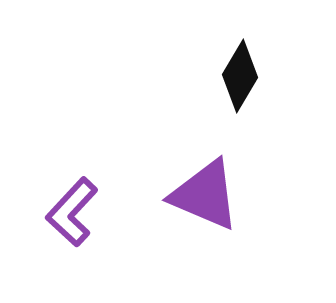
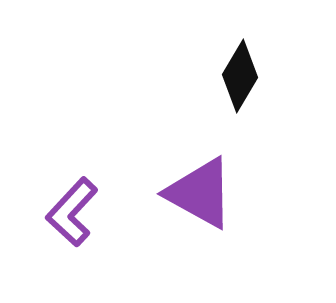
purple triangle: moved 5 px left, 2 px up; rotated 6 degrees clockwise
